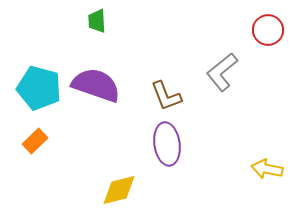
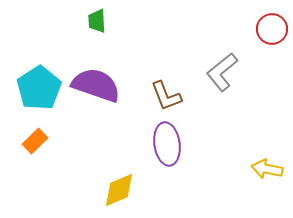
red circle: moved 4 px right, 1 px up
cyan pentagon: rotated 24 degrees clockwise
yellow diamond: rotated 9 degrees counterclockwise
